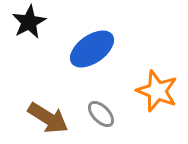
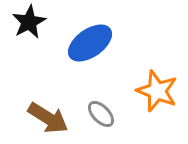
blue ellipse: moved 2 px left, 6 px up
